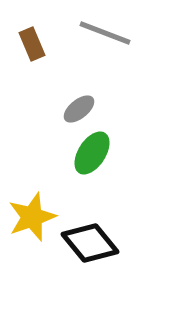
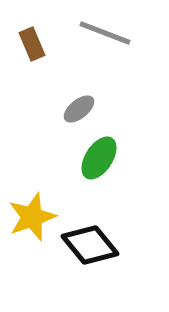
green ellipse: moved 7 px right, 5 px down
black diamond: moved 2 px down
